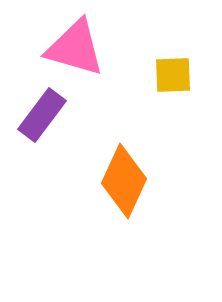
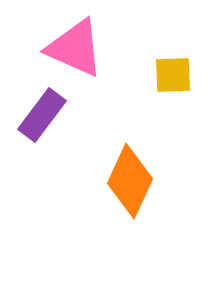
pink triangle: rotated 8 degrees clockwise
orange diamond: moved 6 px right
